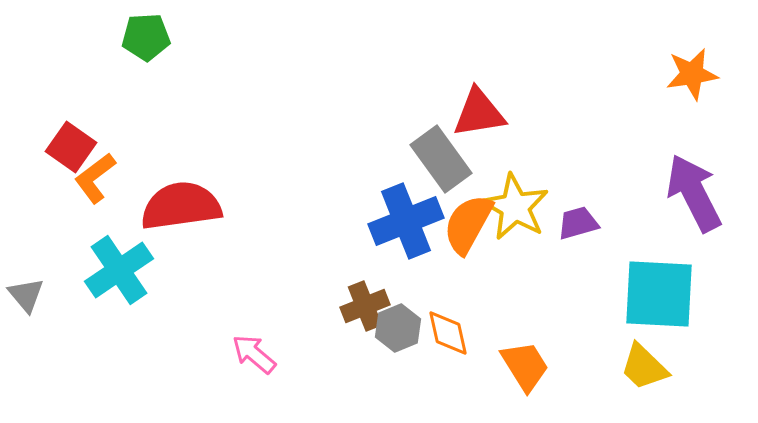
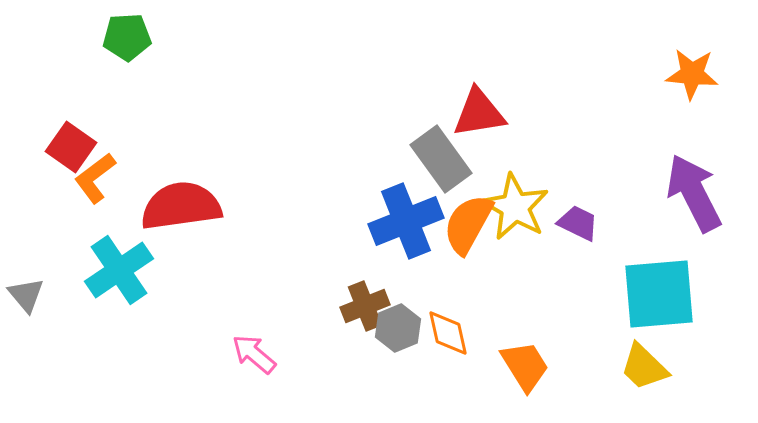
green pentagon: moved 19 px left
orange star: rotated 14 degrees clockwise
purple trapezoid: rotated 42 degrees clockwise
cyan square: rotated 8 degrees counterclockwise
